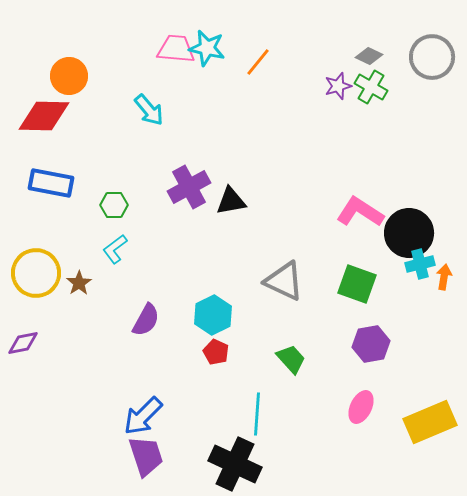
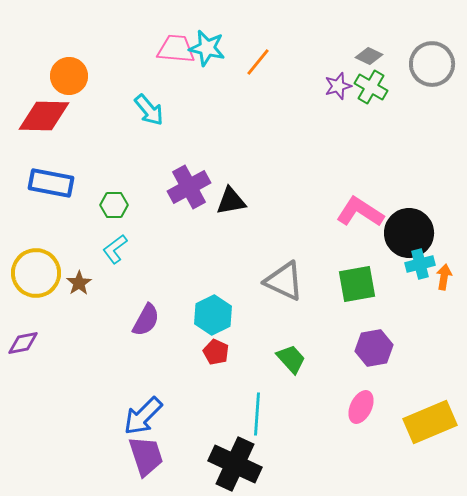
gray circle: moved 7 px down
green square: rotated 30 degrees counterclockwise
purple hexagon: moved 3 px right, 4 px down
